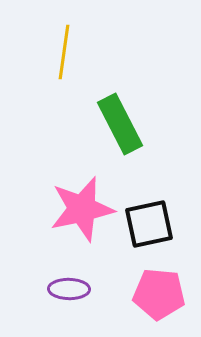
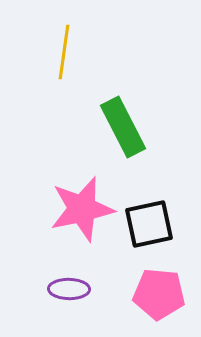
green rectangle: moved 3 px right, 3 px down
